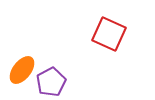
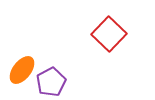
red square: rotated 20 degrees clockwise
